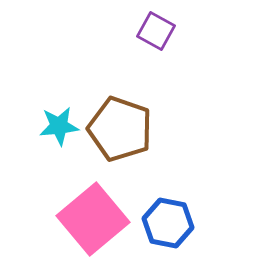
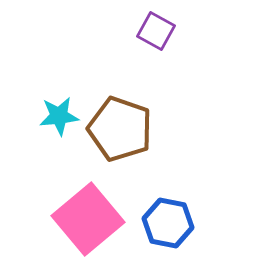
cyan star: moved 10 px up
pink square: moved 5 px left
